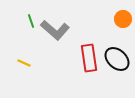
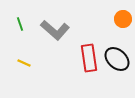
green line: moved 11 px left, 3 px down
